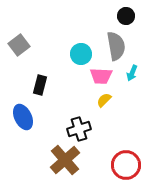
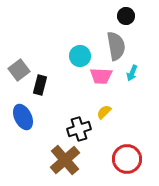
gray square: moved 25 px down
cyan circle: moved 1 px left, 2 px down
yellow semicircle: moved 12 px down
red circle: moved 1 px right, 6 px up
